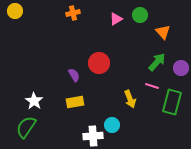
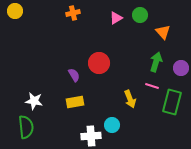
pink triangle: moved 1 px up
green arrow: moved 1 px left; rotated 24 degrees counterclockwise
white star: rotated 24 degrees counterclockwise
green semicircle: rotated 140 degrees clockwise
white cross: moved 2 px left
